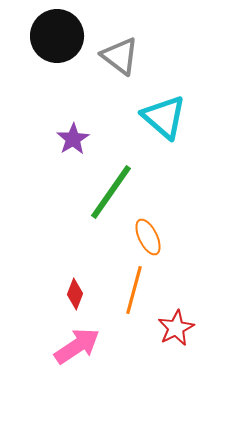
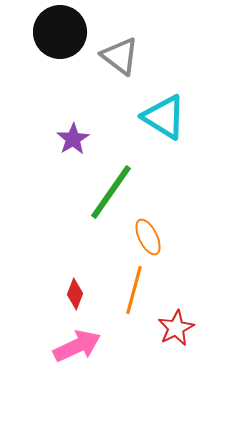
black circle: moved 3 px right, 4 px up
cyan triangle: rotated 9 degrees counterclockwise
pink arrow: rotated 9 degrees clockwise
